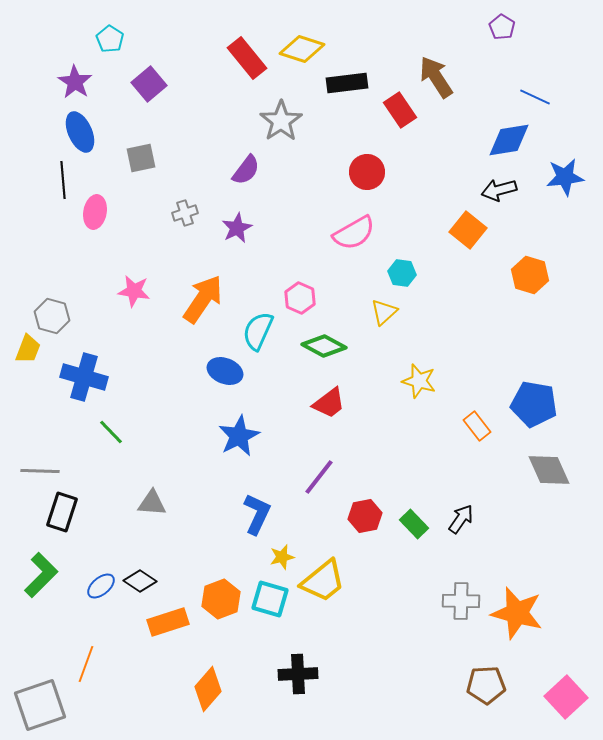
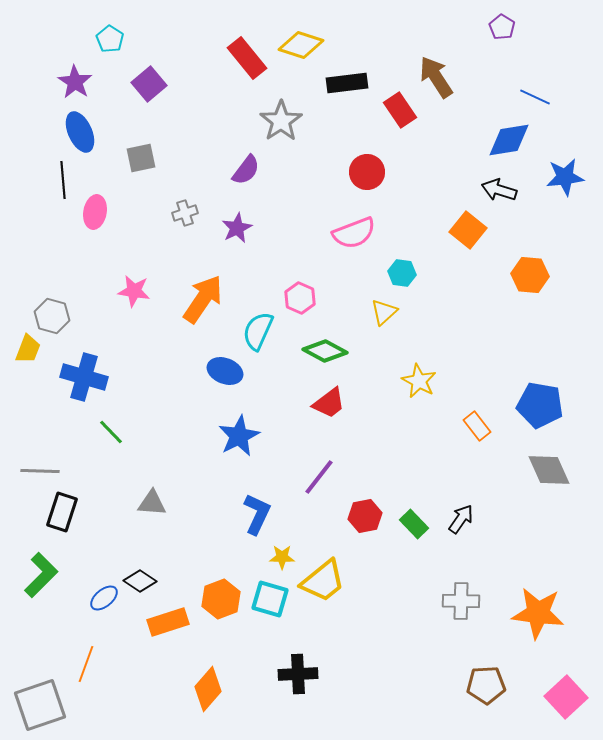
yellow diamond at (302, 49): moved 1 px left, 4 px up
black arrow at (499, 190): rotated 32 degrees clockwise
pink semicircle at (354, 233): rotated 9 degrees clockwise
orange hexagon at (530, 275): rotated 12 degrees counterclockwise
green diamond at (324, 346): moved 1 px right, 5 px down
yellow star at (419, 381): rotated 12 degrees clockwise
blue pentagon at (534, 404): moved 6 px right, 1 px down
yellow star at (282, 557): rotated 15 degrees clockwise
blue ellipse at (101, 586): moved 3 px right, 12 px down
orange star at (517, 613): moved 21 px right; rotated 8 degrees counterclockwise
